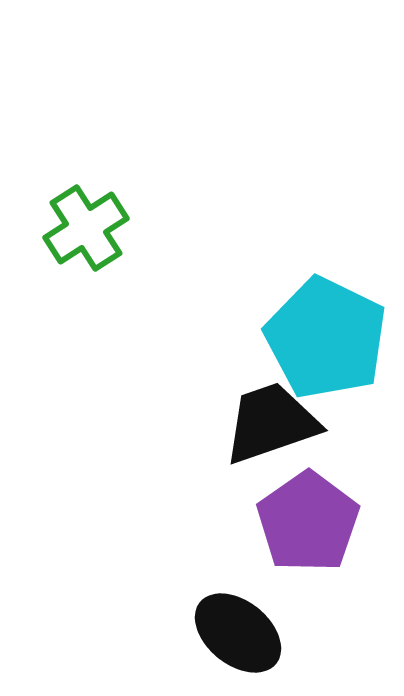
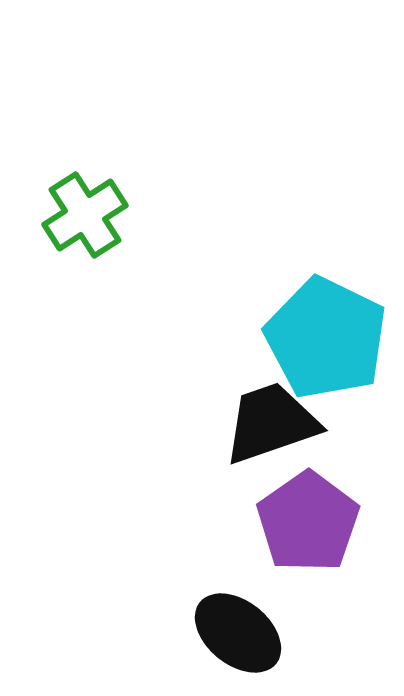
green cross: moved 1 px left, 13 px up
